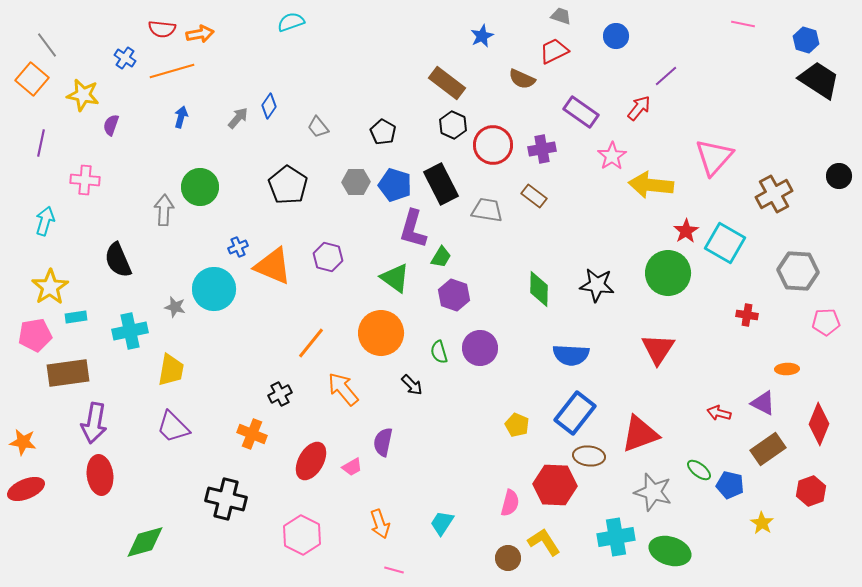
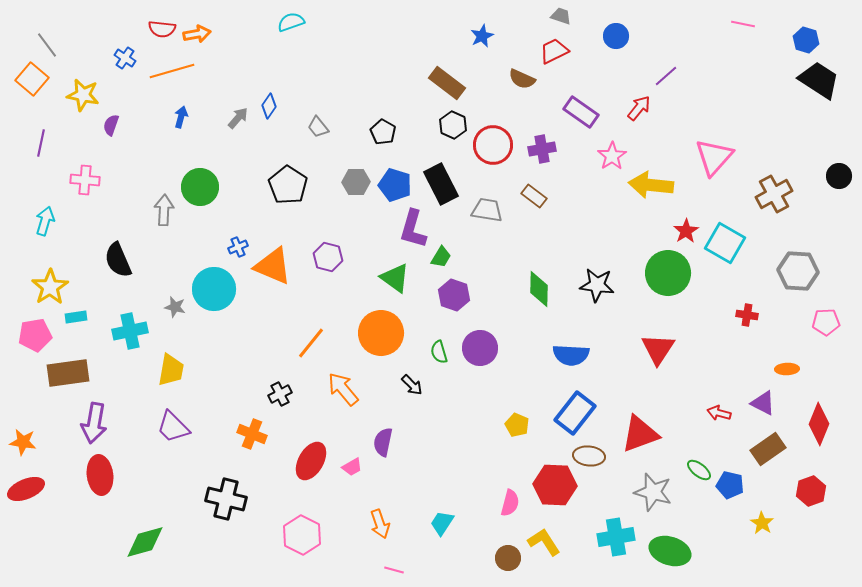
orange arrow at (200, 34): moved 3 px left
